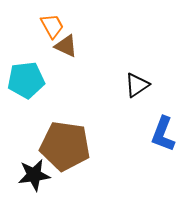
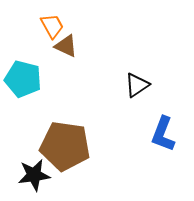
cyan pentagon: moved 3 px left, 1 px up; rotated 21 degrees clockwise
